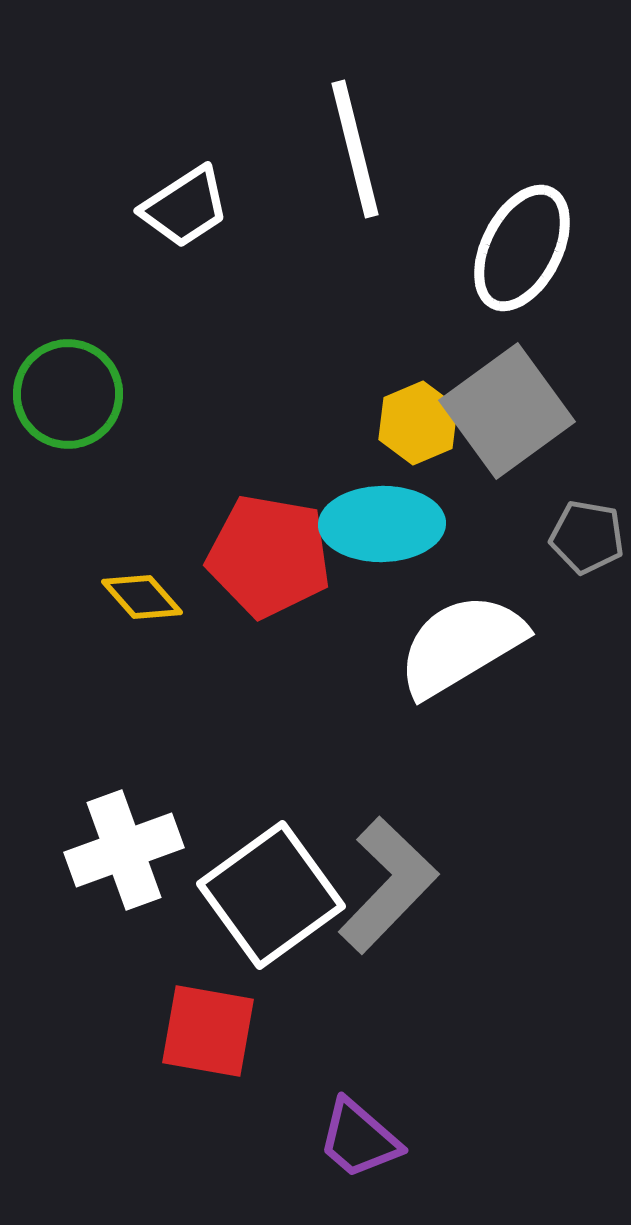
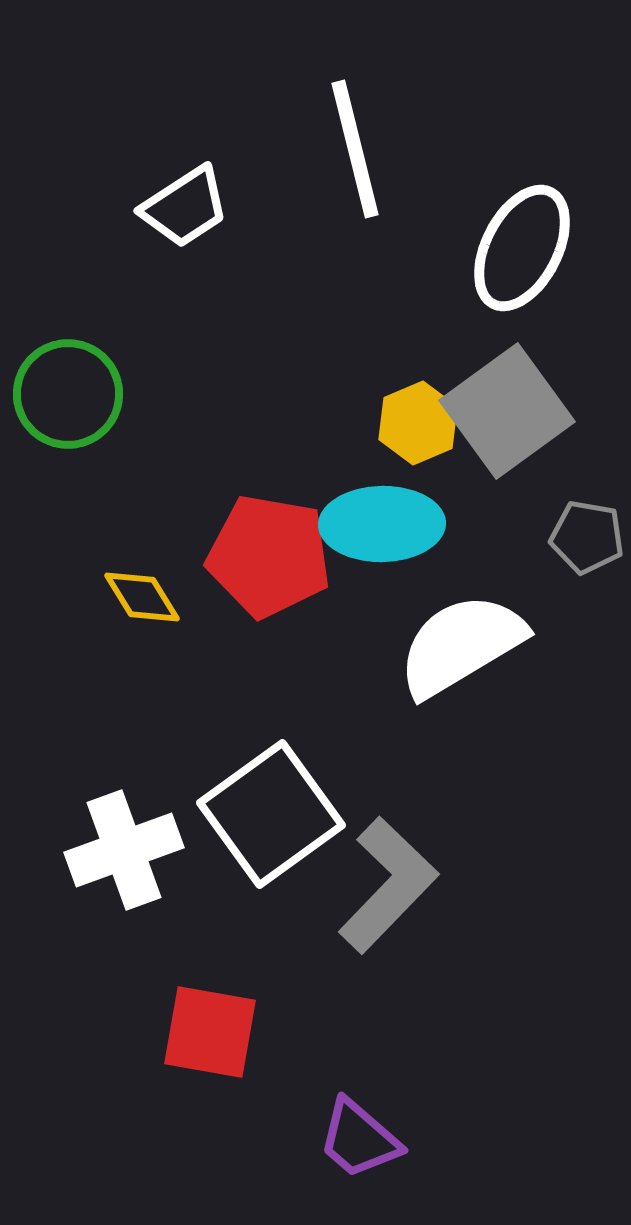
yellow diamond: rotated 10 degrees clockwise
white square: moved 81 px up
red square: moved 2 px right, 1 px down
